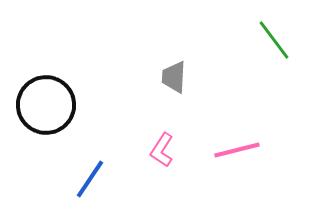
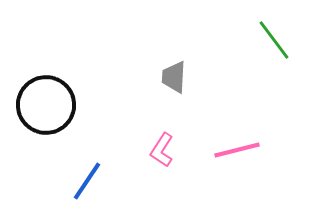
blue line: moved 3 px left, 2 px down
